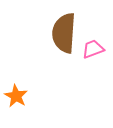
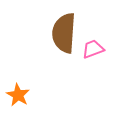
orange star: moved 2 px right, 1 px up
